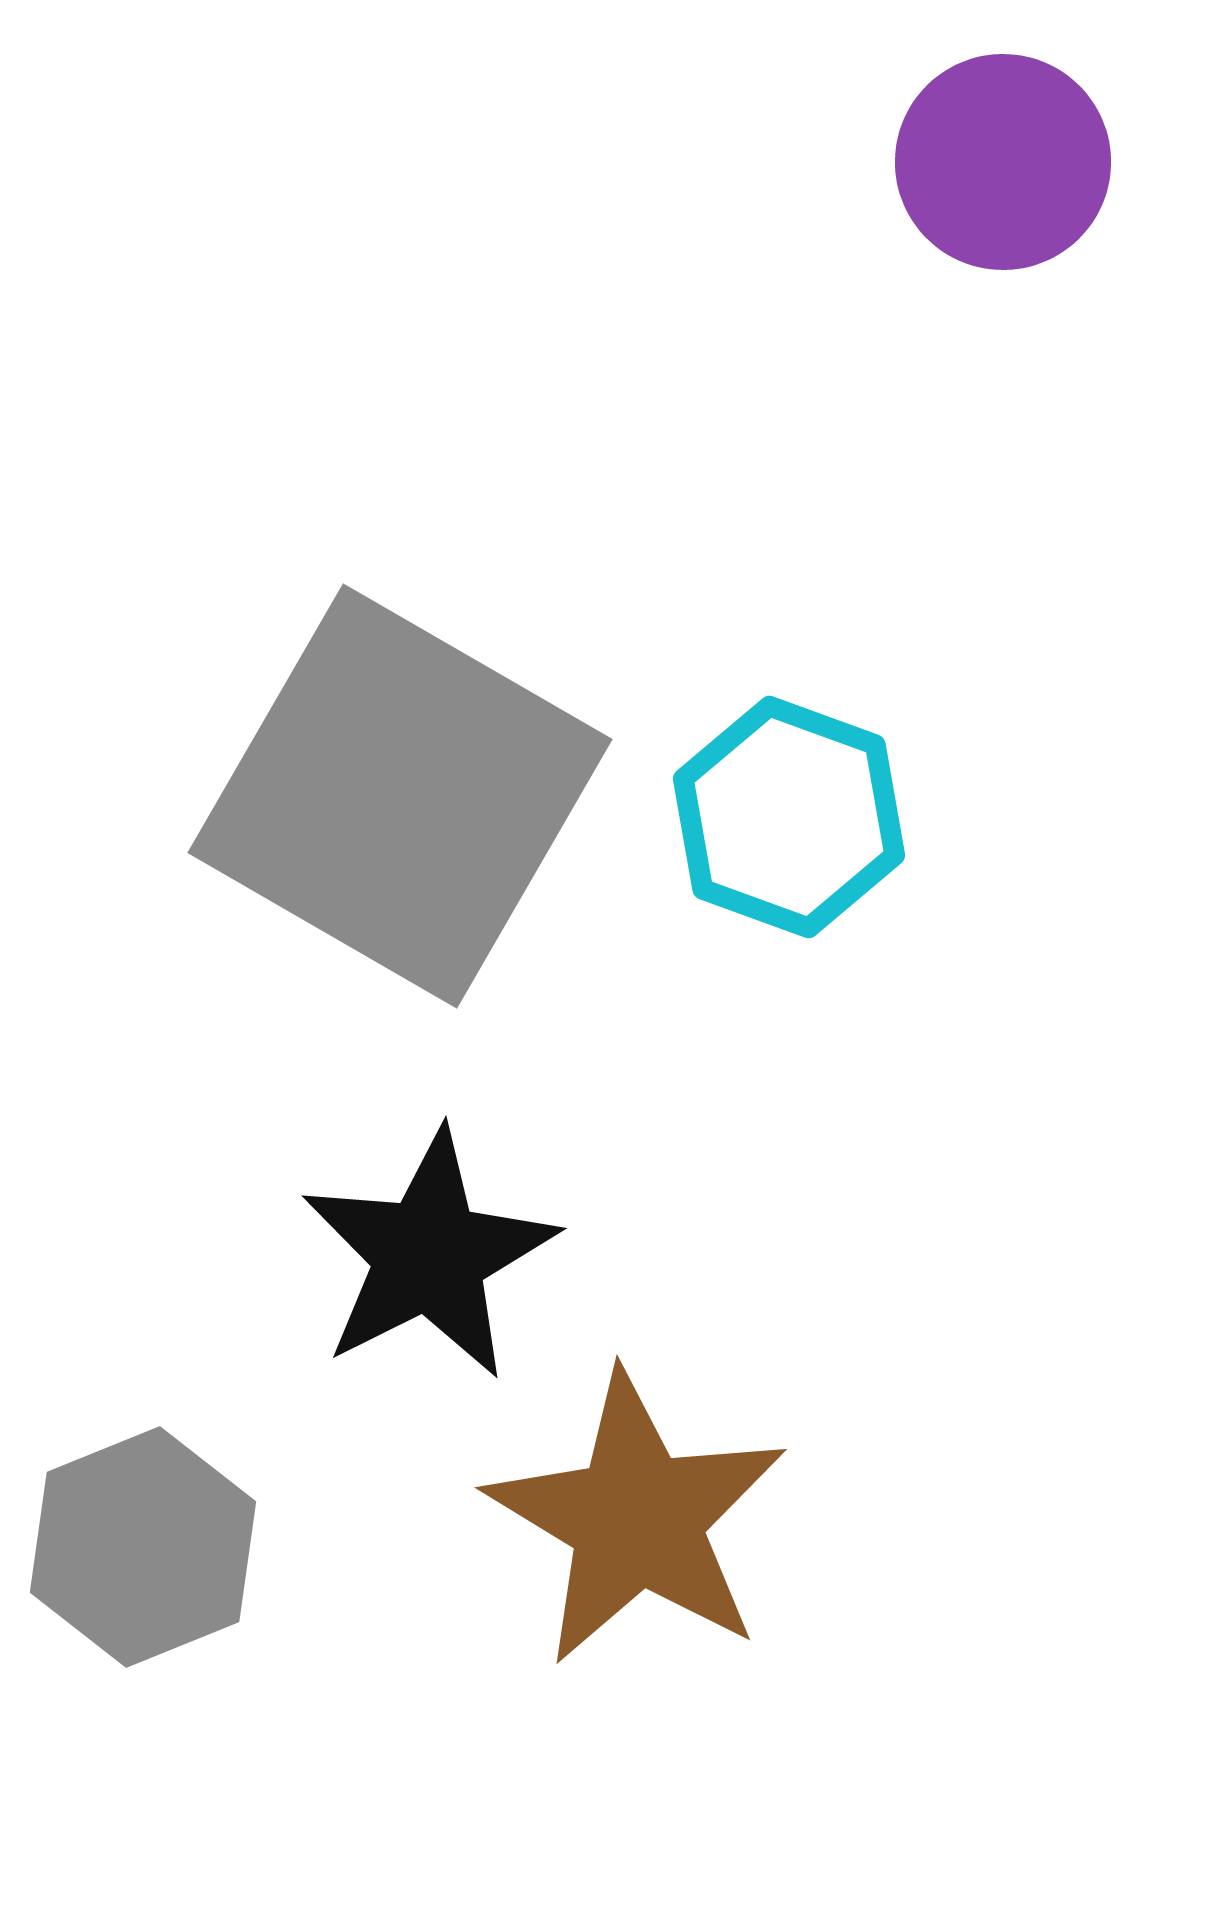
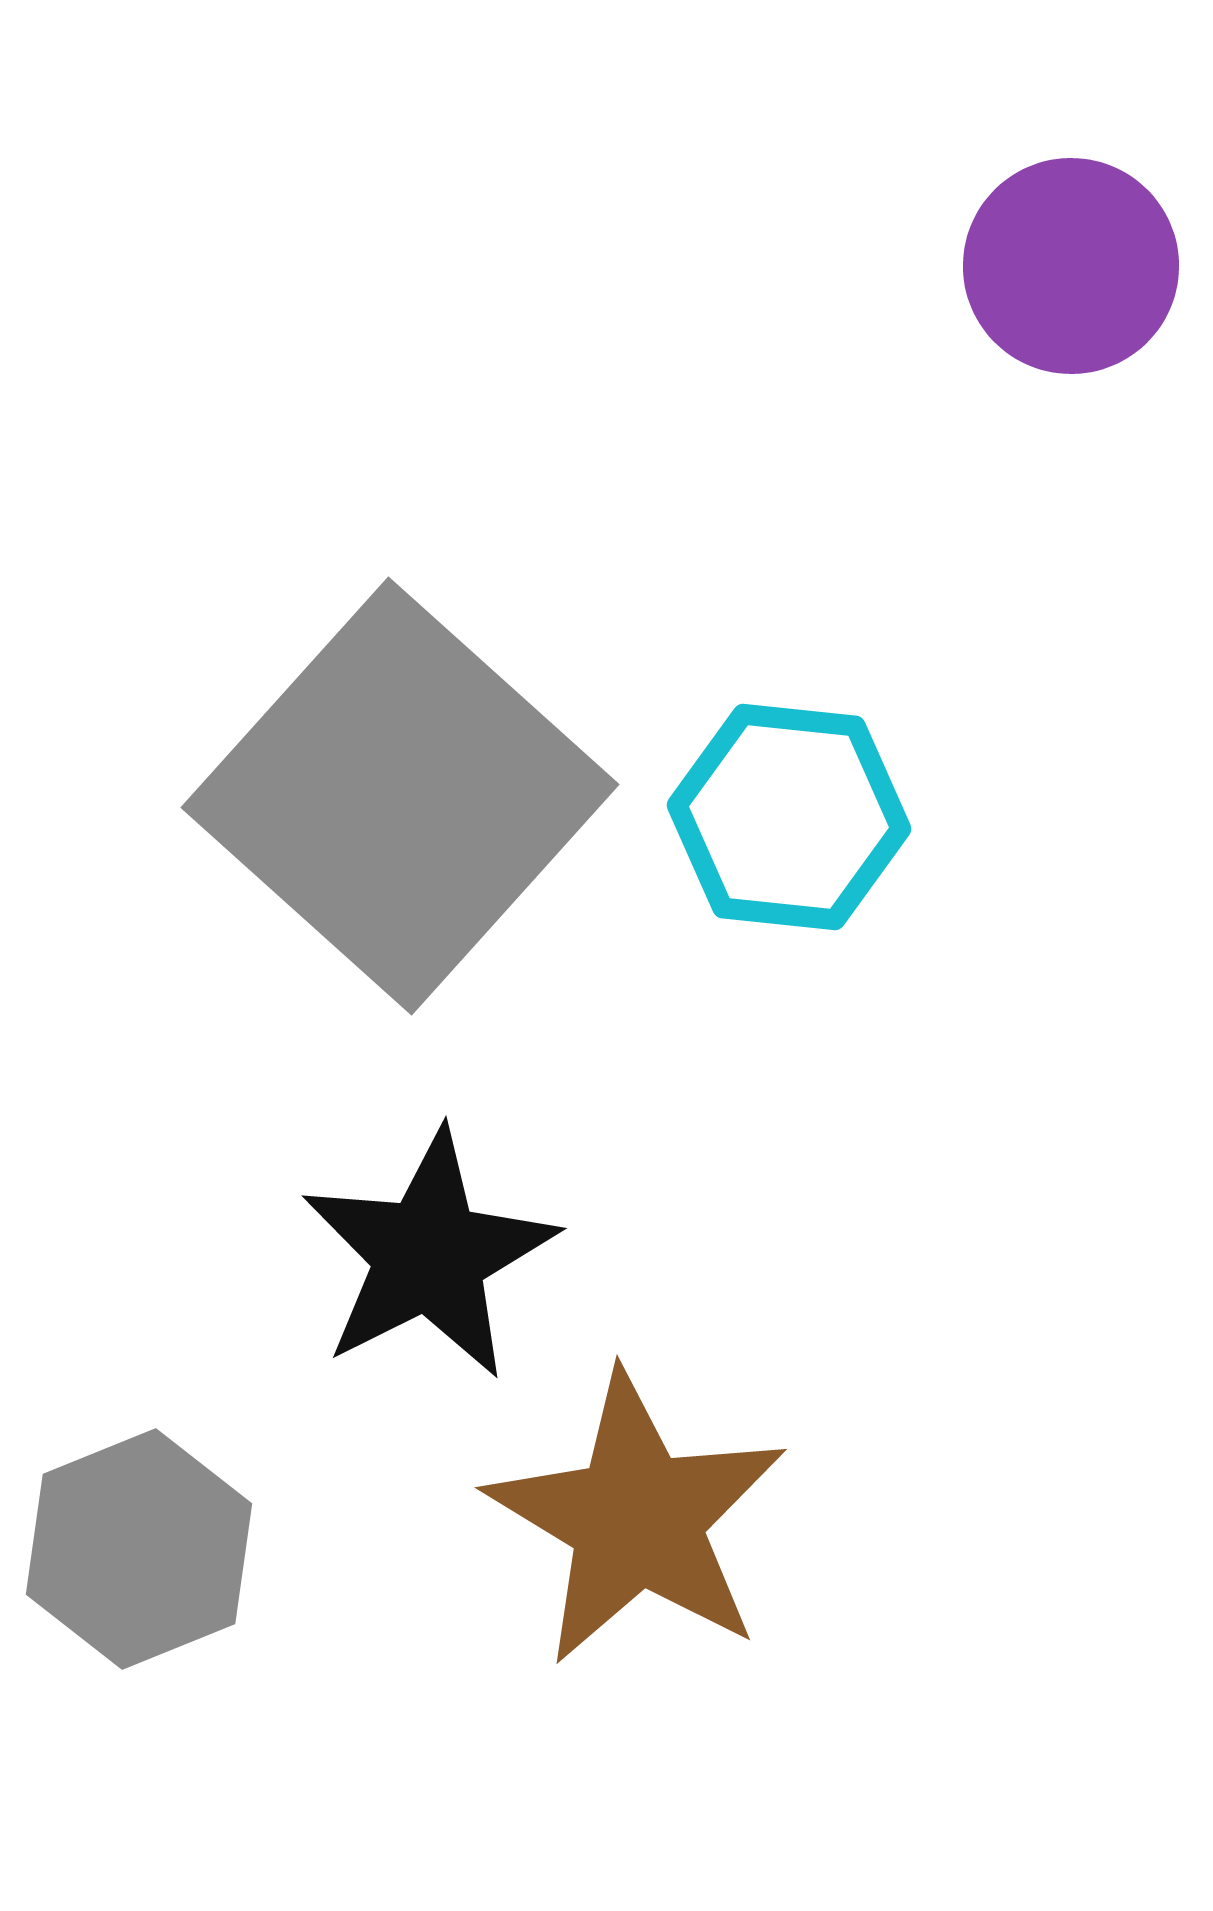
purple circle: moved 68 px right, 104 px down
gray square: rotated 12 degrees clockwise
cyan hexagon: rotated 14 degrees counterclockwise
gray hexagon: moved 4 px left, 2 px down
